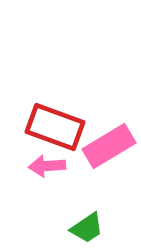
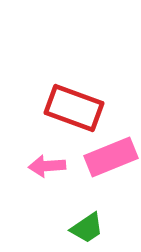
red rectangle: moved 19 px right, 19 px up
pink rectangle: moved 2 px right, 11 px down; rotated 9 degrees clockwise
